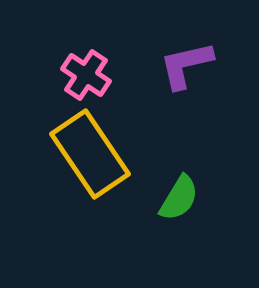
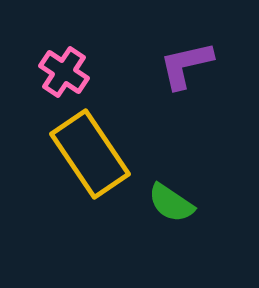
pink cross: moved 22 px left, 3 px up
green semicircle: moved 8 px left, 5 px down; rotated 93 degrees clockwise
